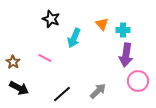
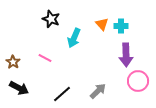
cyan cross: moved 2 px left, 4 px up
purple arrow: rotated 10 degrees counterclockwise
